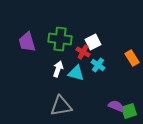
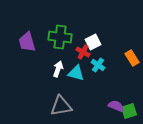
green cross: moved 2 px up
